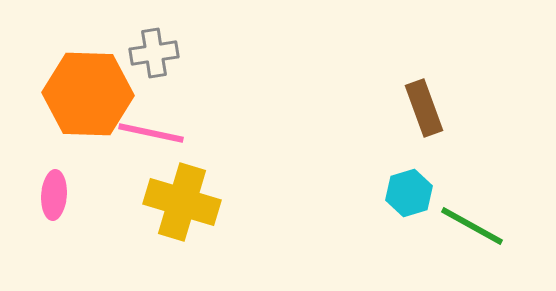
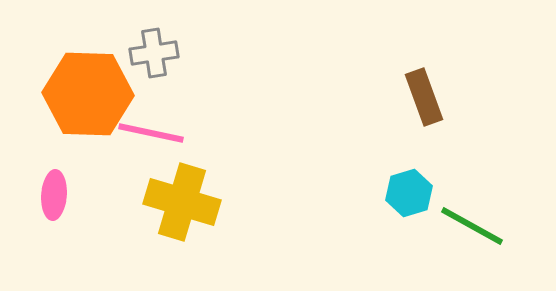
brown rectangle: moved 11 px up
